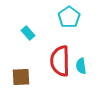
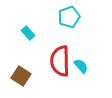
cyan pentagon: rotated 15 degrees clockwise
cyan semicircle: rotated 147 degrees clockwise
brown square: moved 1 px up; rotated 36 degrees clockwise
